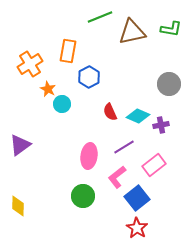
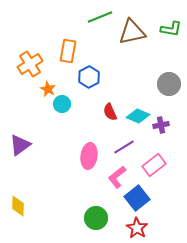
green circle: moved 13 px right, 22 px down
